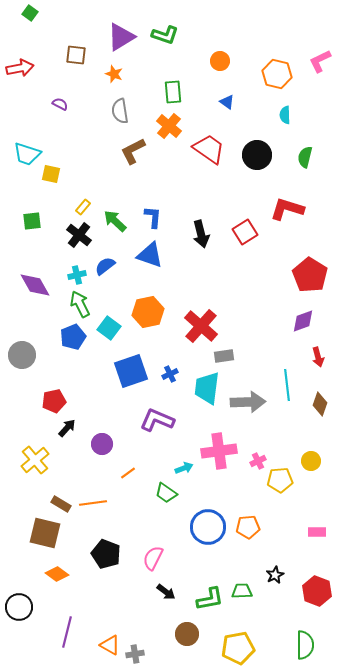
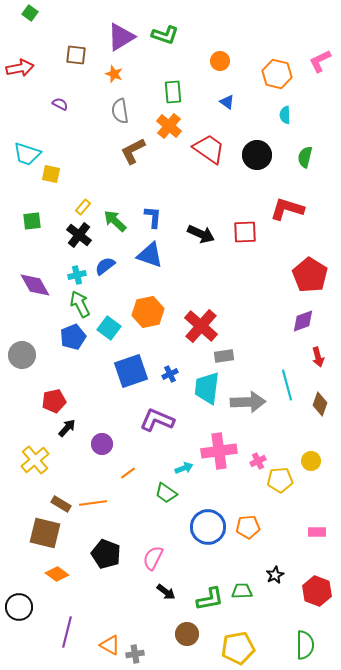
red square at (245, 232): rotated 30 degrees clockwise
black arrow at (201, 234): rotated 52 degrees counterclockwise
cyan line at (287, 385): rotated 8 degrees counterclockwise
